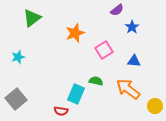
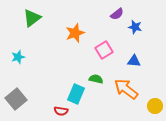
purple semicircle: moved 4 px down
blue star: moved 3 px right; rotated 24 degrees counterclockwise
green semicircle: moved 2 px up
orange arrow: moved 2 px left
